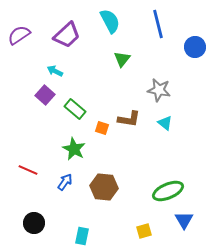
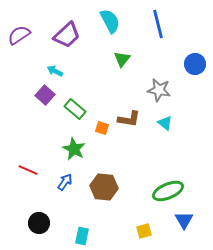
blue circle: moved 17 px down
black circle: moved 5 px right
